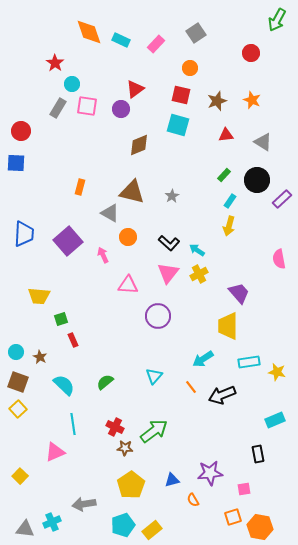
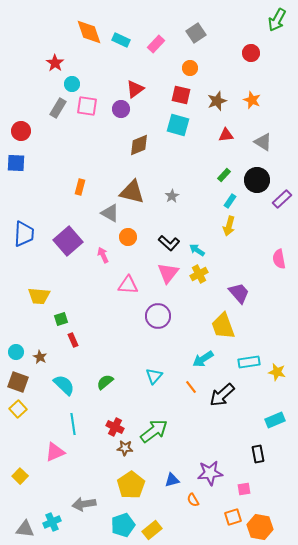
yellow trapezoid at (228, 326): moved 5 px left; rotated 20 degrees counterclockwise
black arrow at (222, 395): rotated 20 degrees counterclockwise
